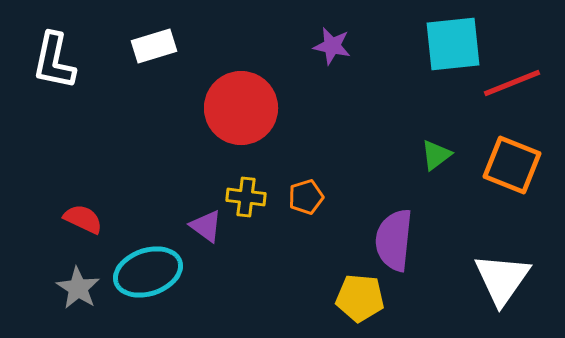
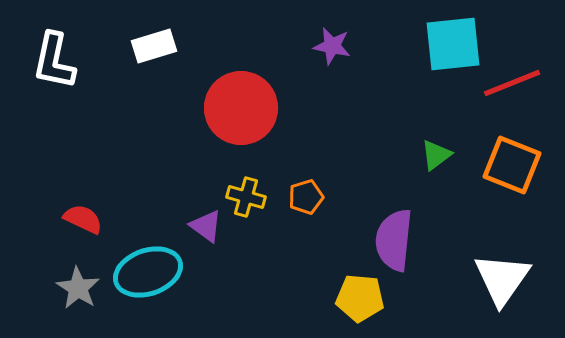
yellow cross: rotated 9 degrees clockwise
